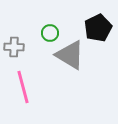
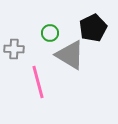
black pentagon: moved 5 px left
gray cross: moved 2 px down
pink line: moved 15 px right, 5 px up
